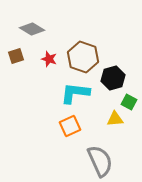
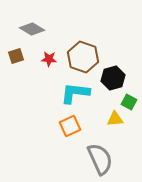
red star: rotated 14 degrees counterclockwise
gray semicircle: moved 2 px up
